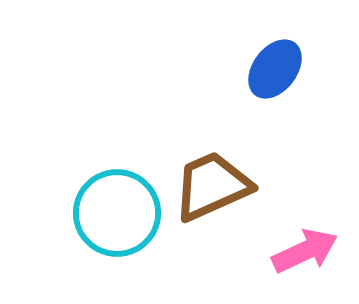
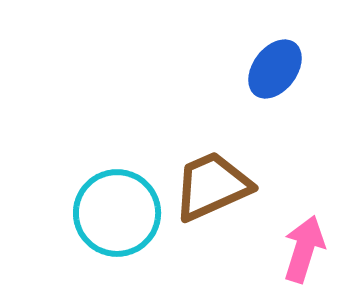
pink arrow: moved 1 px left, 2 px up; rotated 48 degrees counterclockwise
